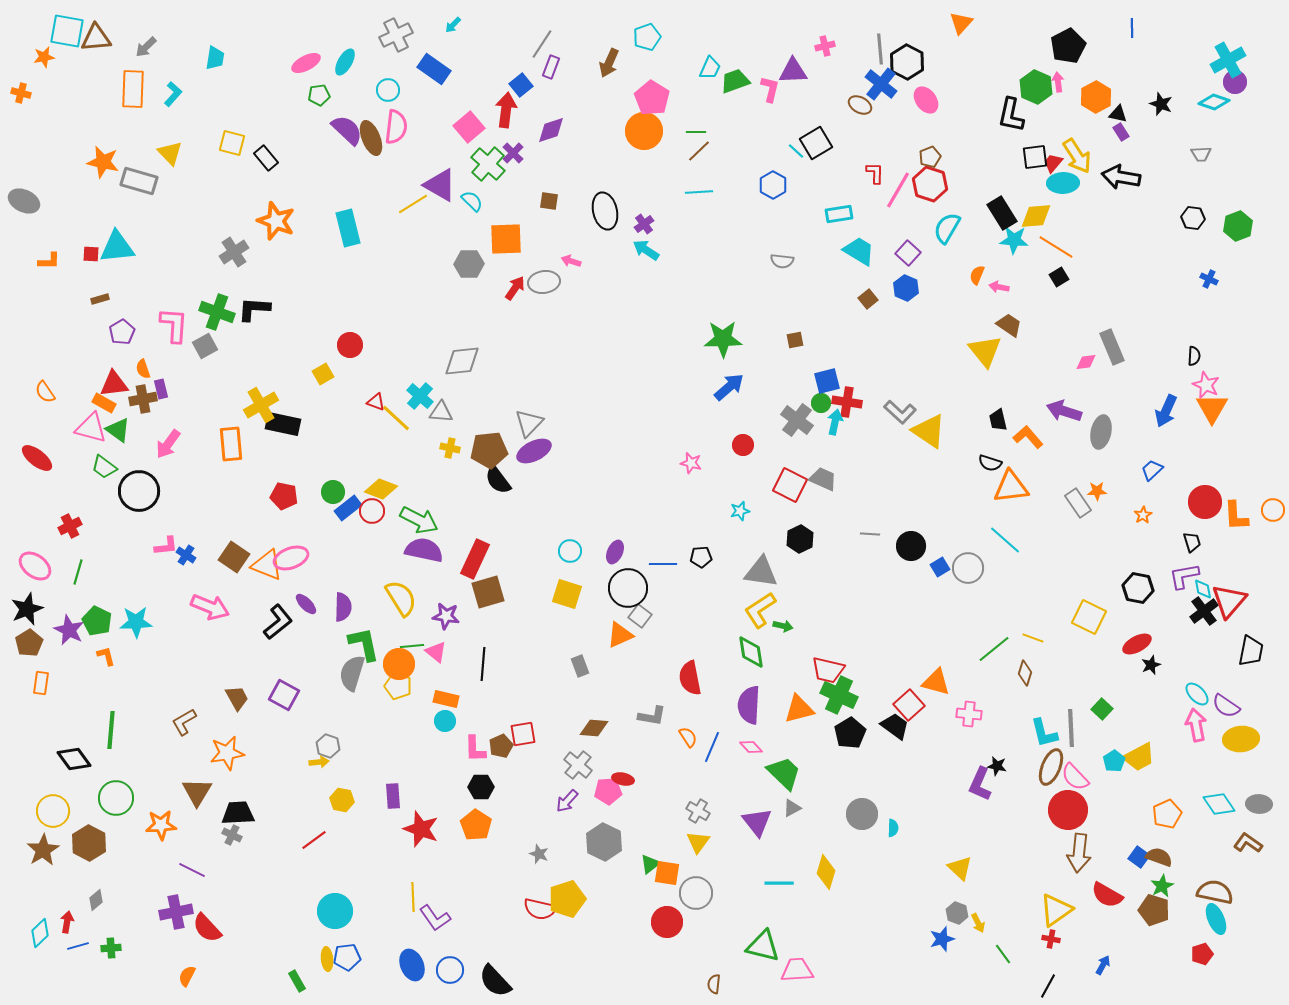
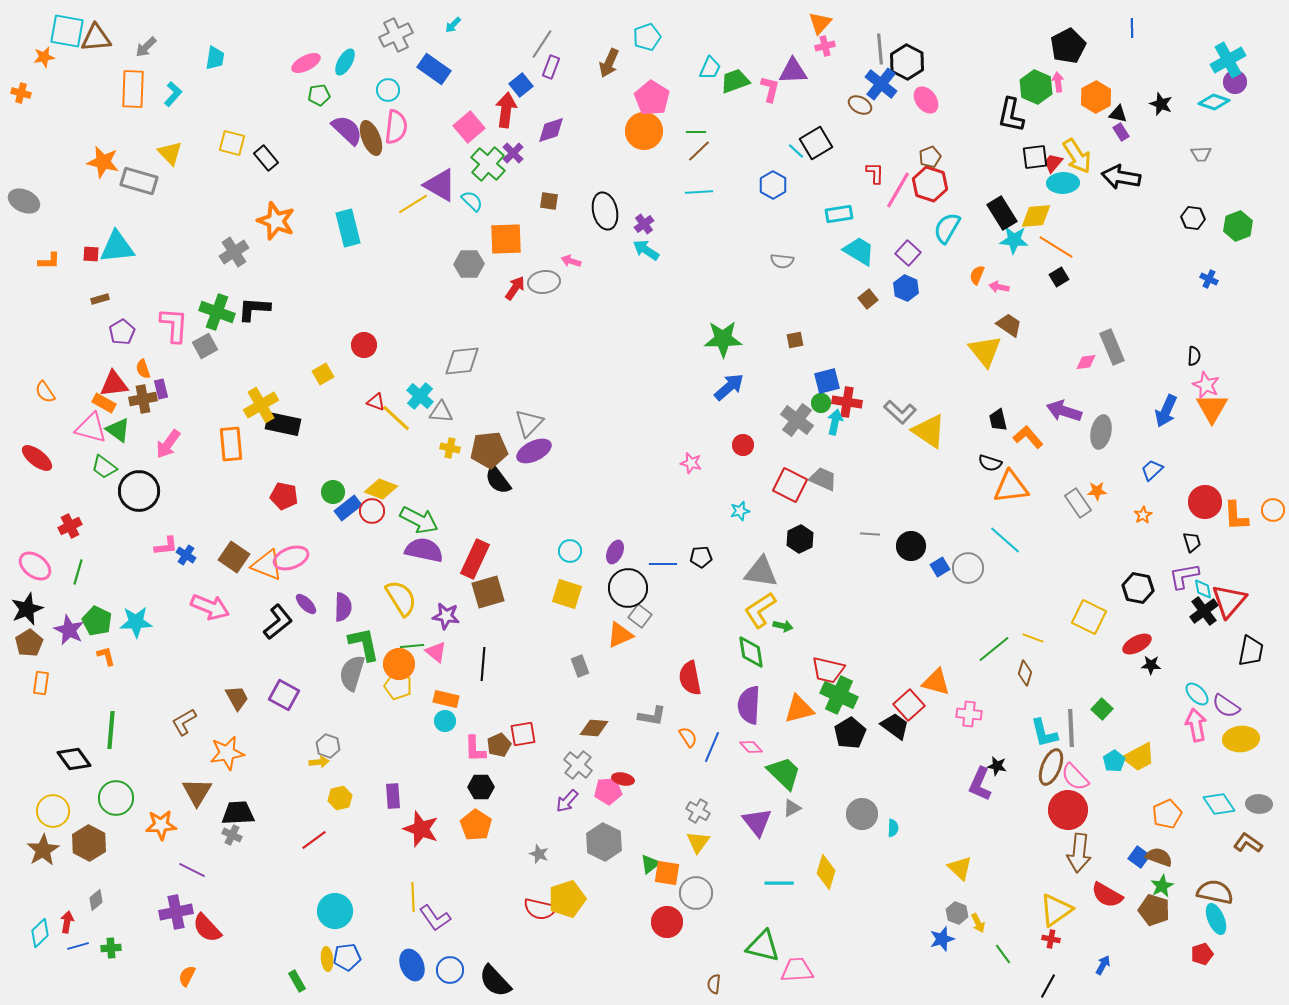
orange triangle at (961, 23): moved 141 px left
red circle at (350, 345): moved 14 px right
black star at (1151, 665): rotated 24 degrees clockwise
brown pentagon at (501, 746): moved 2 px left, 1 px up
yellow hexagon at (342, 800): moved 2 px left, 2 px up; rotated 25 degrees counterclockwise
